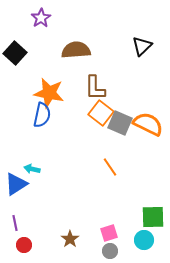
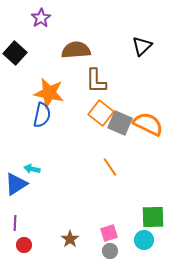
brown L-shape: moved 1 px right, 7 px up
purple line: rotated 14 degrees clockwise
